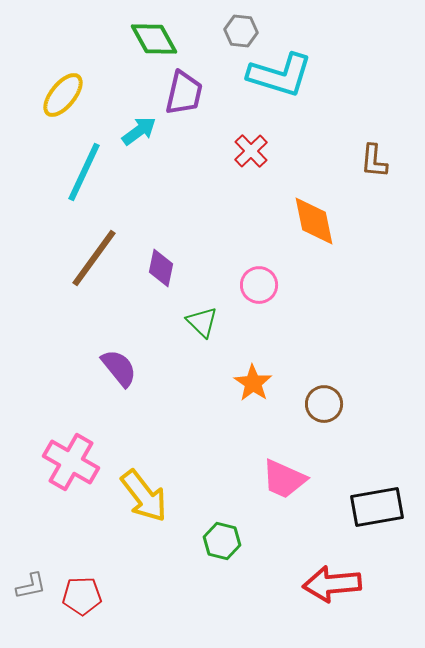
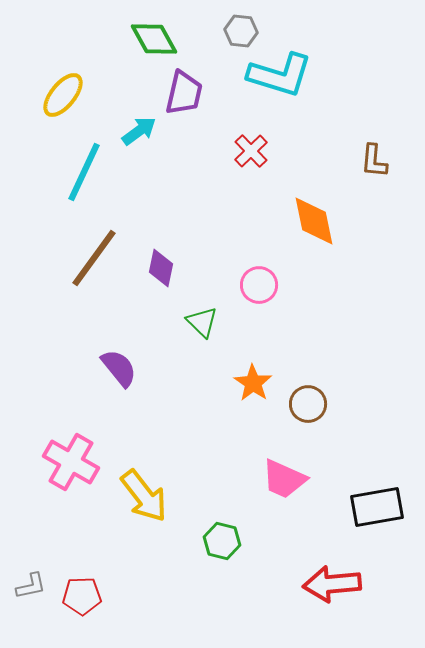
brown circle: moved 16 px left
